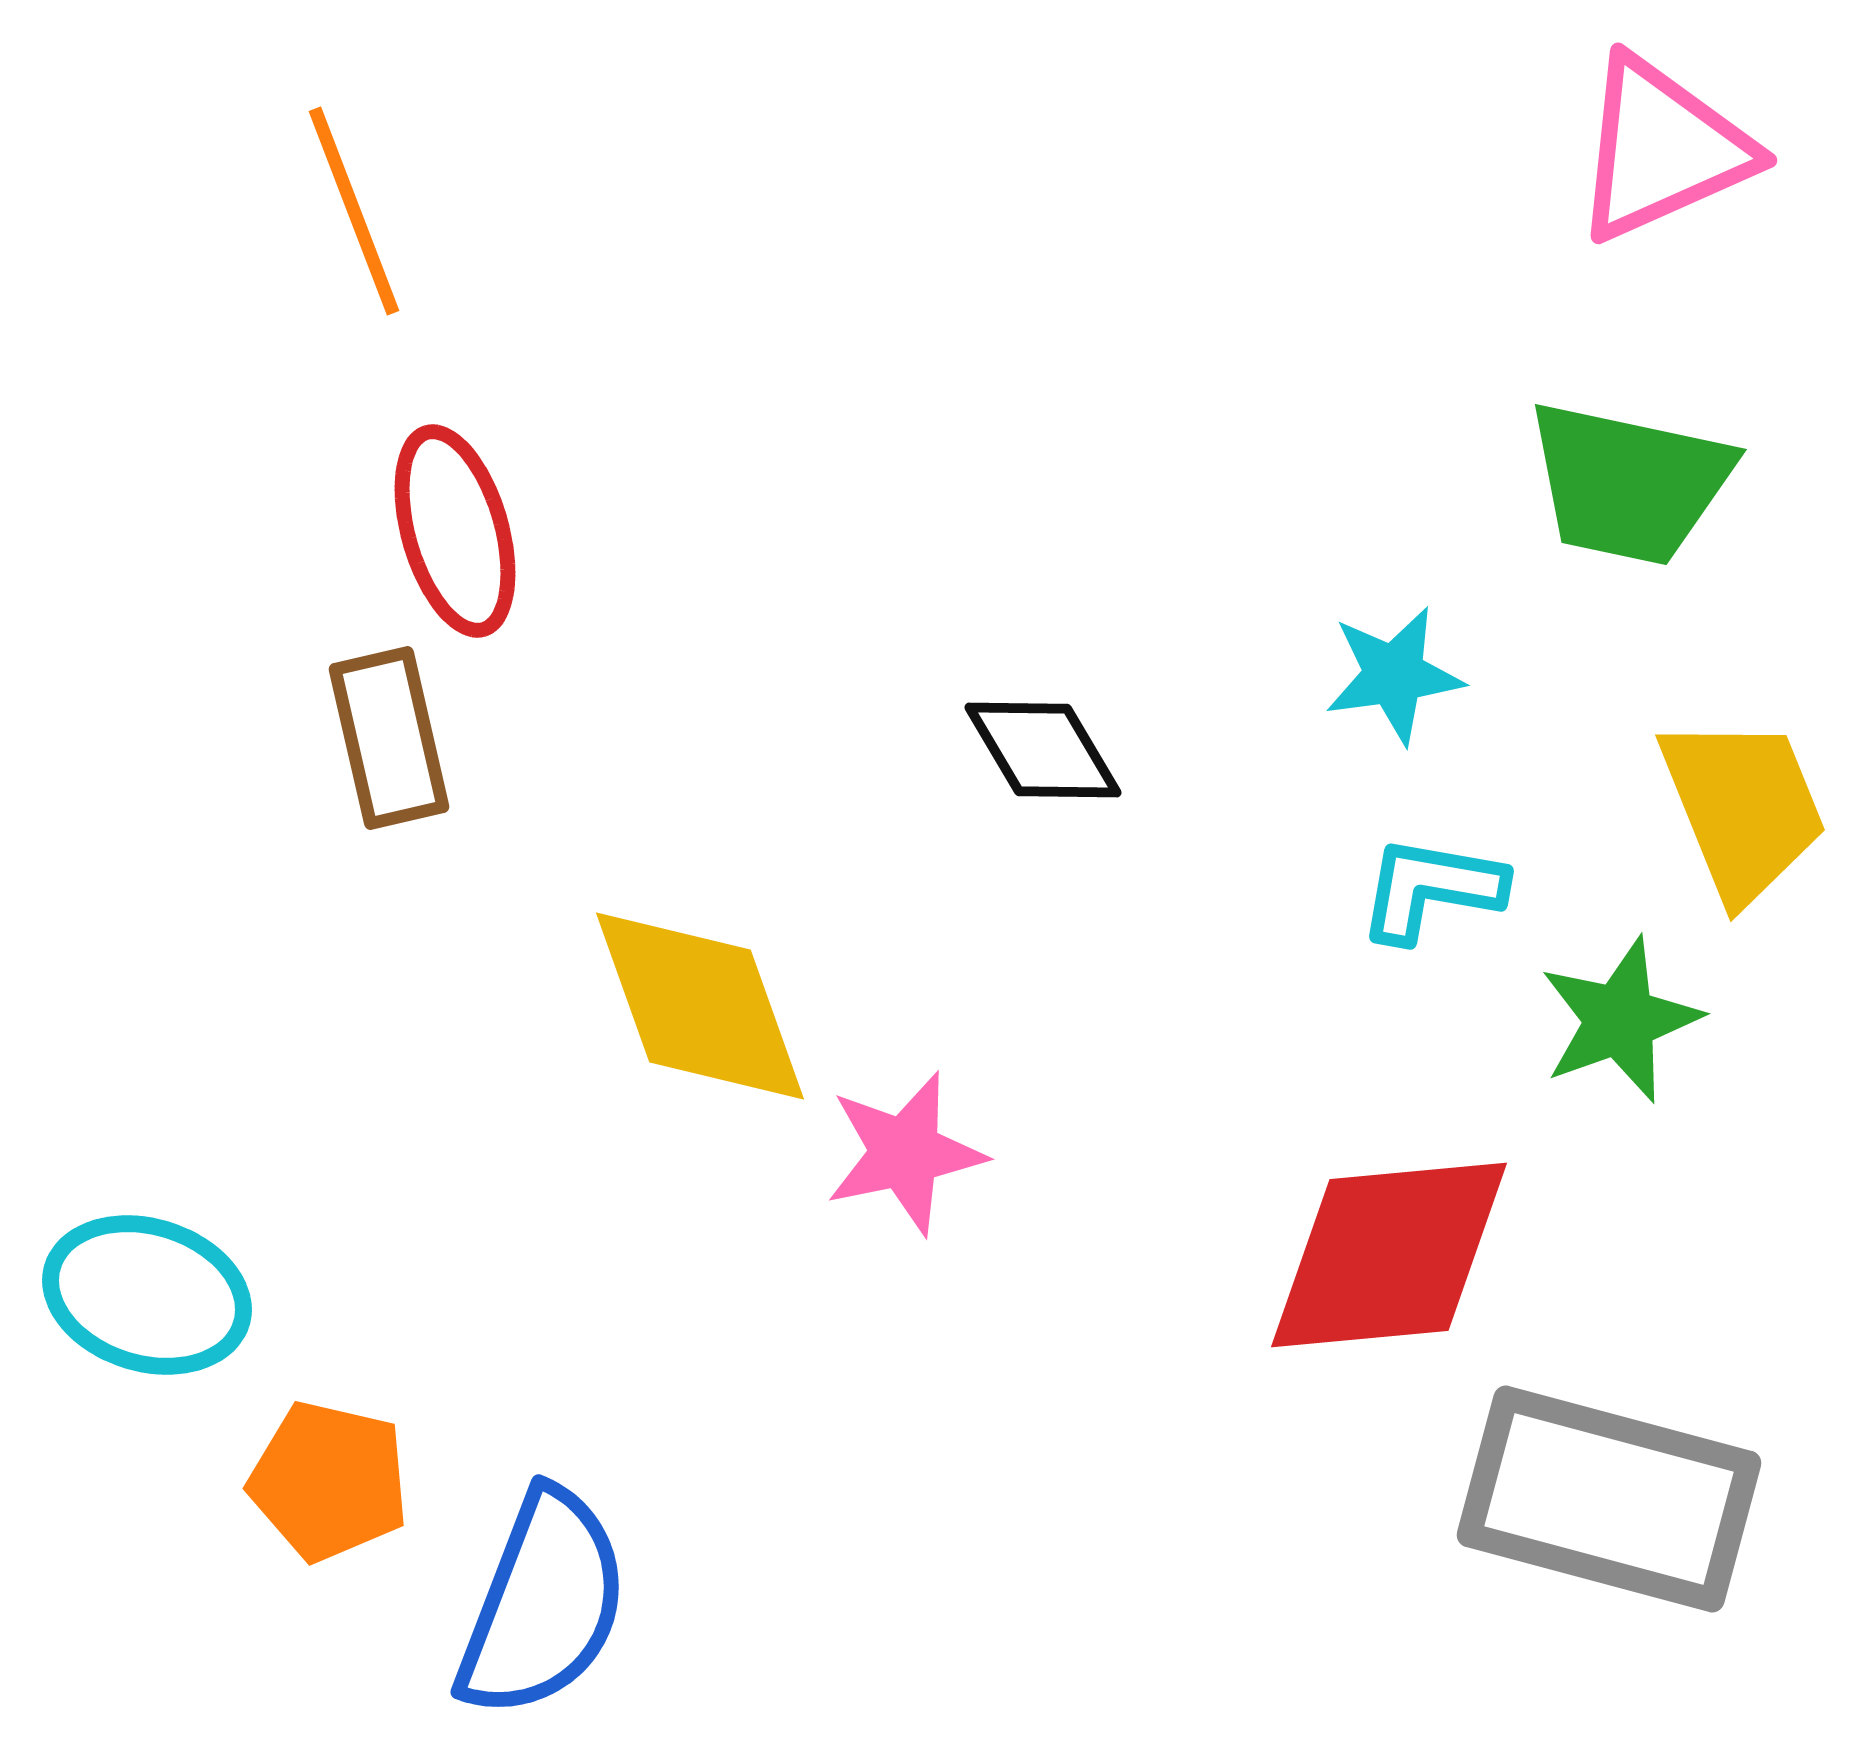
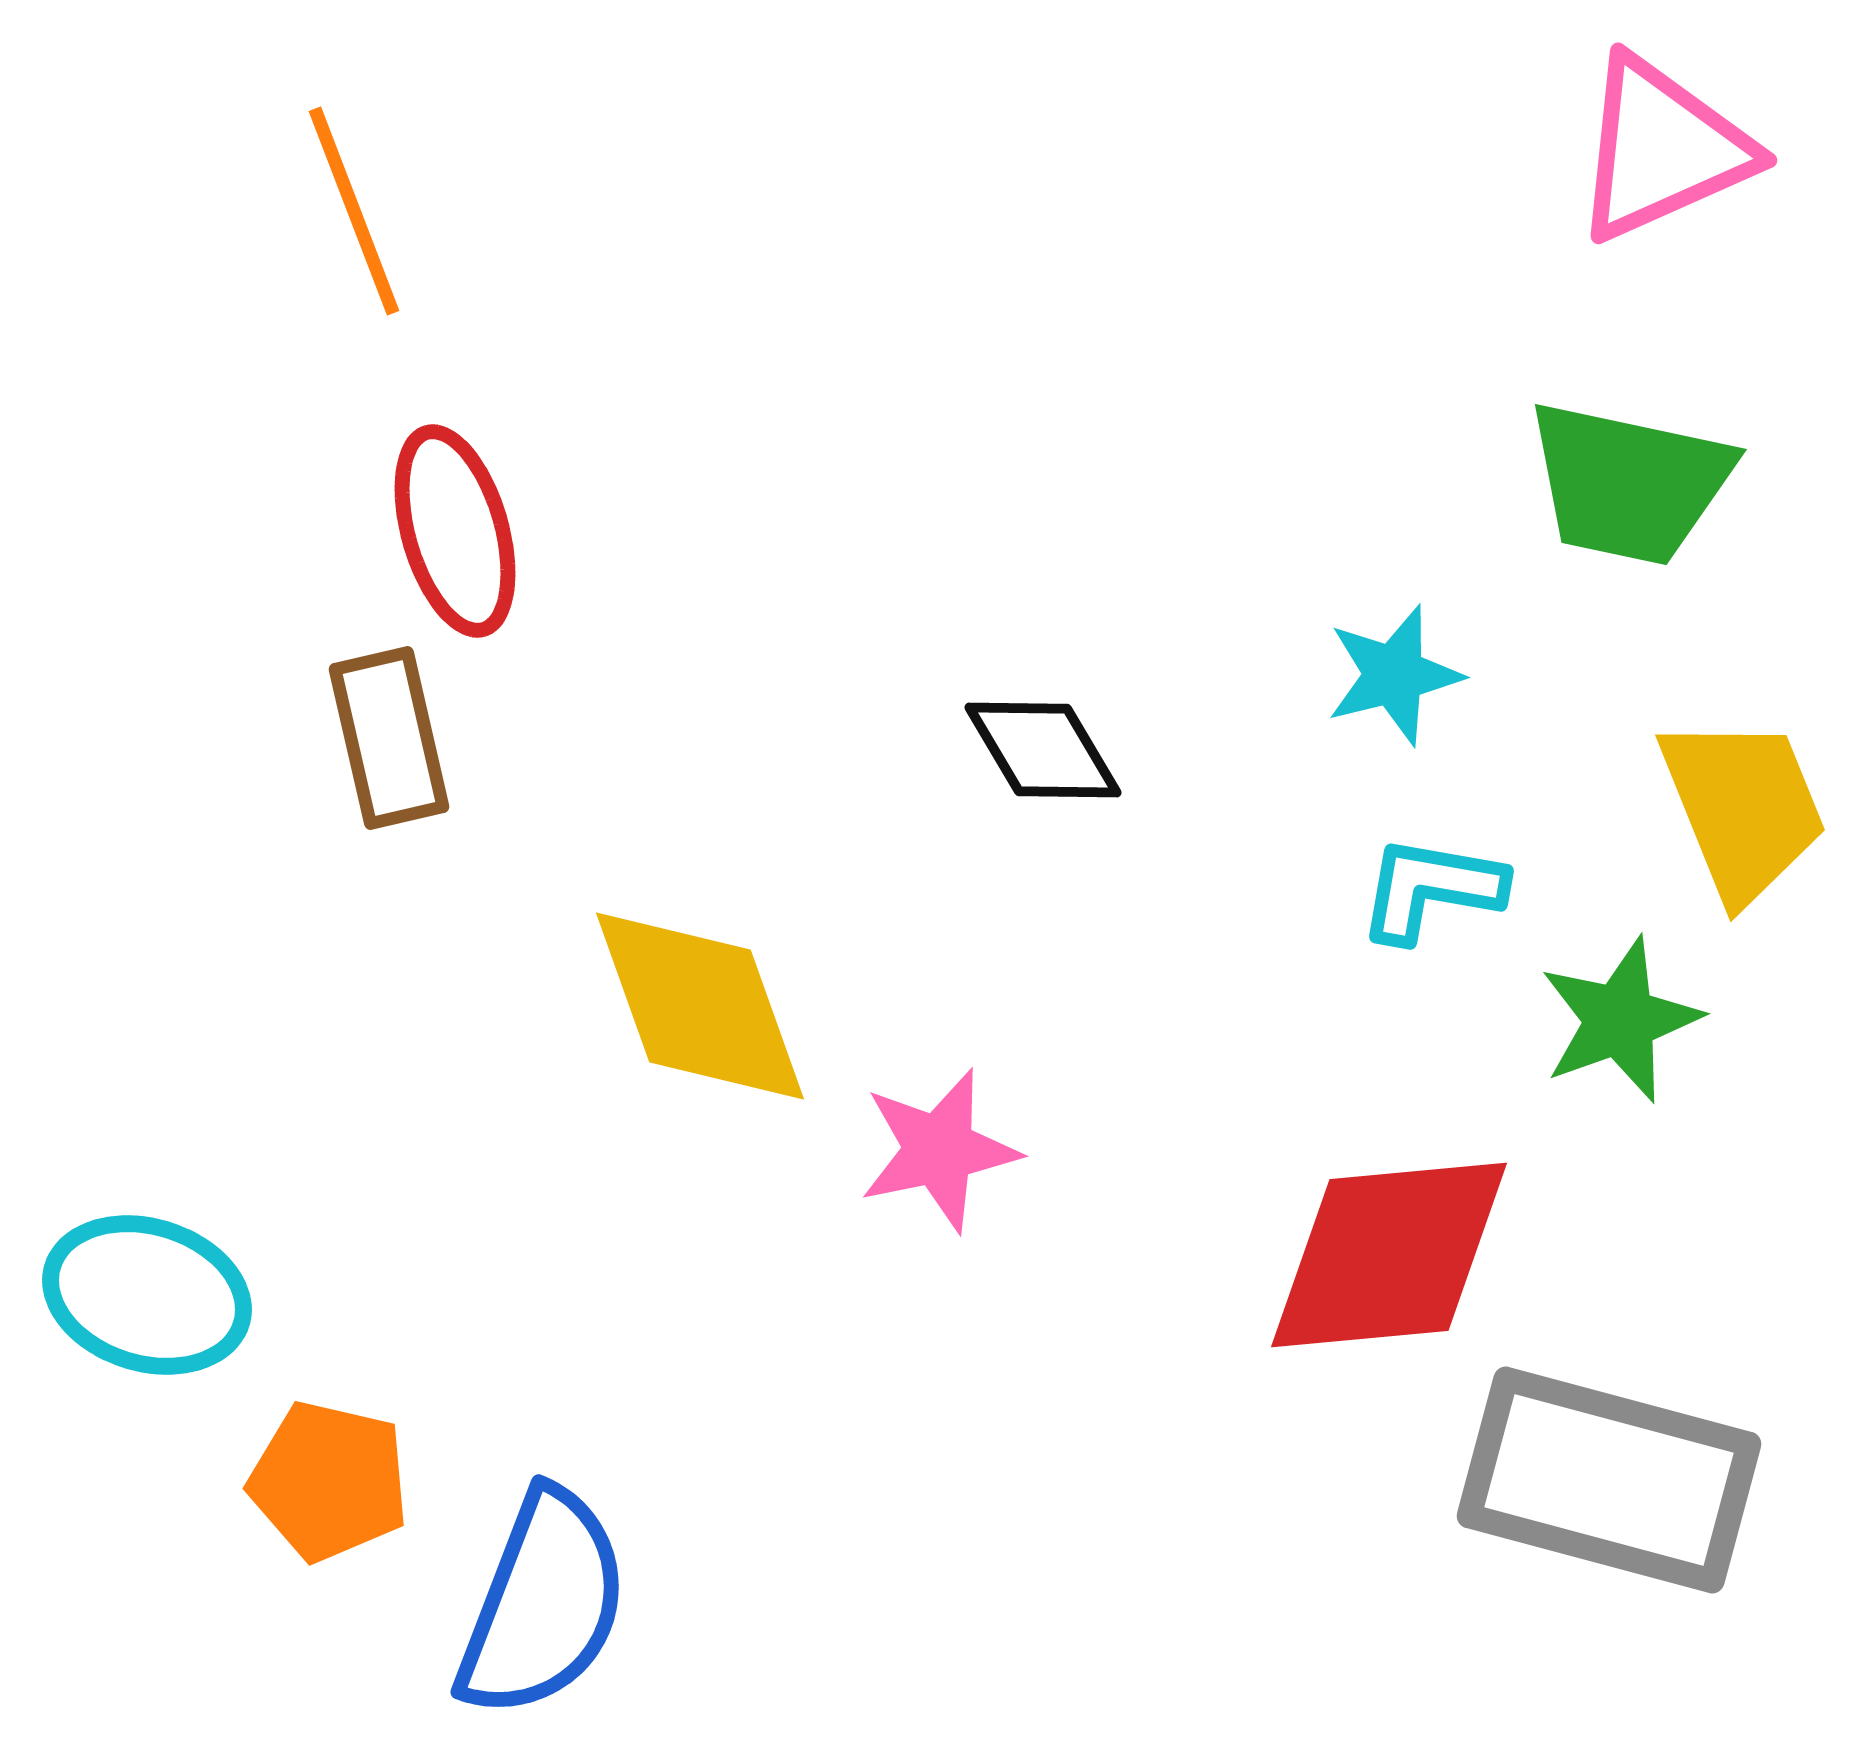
cyan star: rotated 6 degrees counterclockwise
pink star: moved 34 px right, 3 px up
gray rectangle: moved 19 px up
